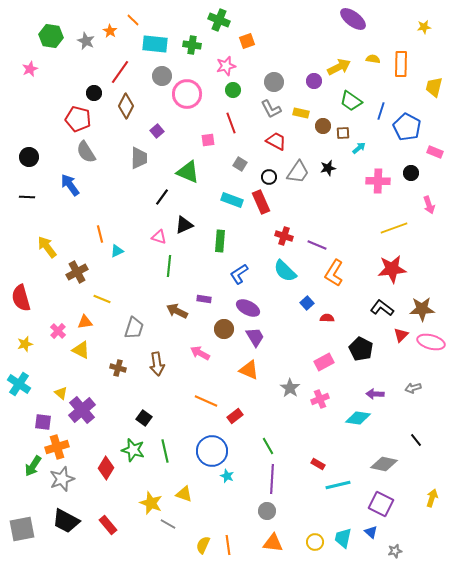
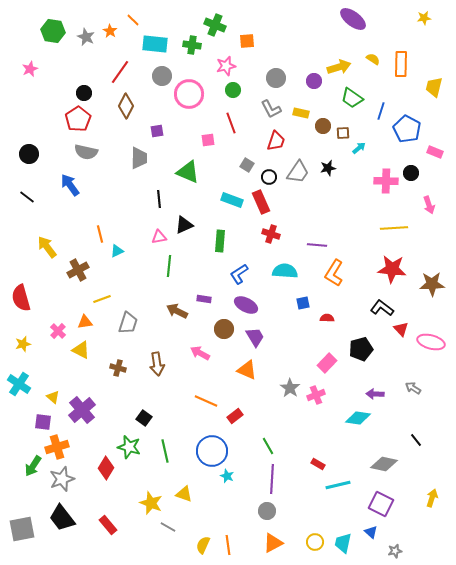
green cross at (219, 20): moved 4 px left, 5 px down
yellow star at (424, 27): moved 9 px up
green hexagon at (51, 36): moved 2 px right, 5 px up
gray star at (86, 41): moved 4 px up
orange square at (247, 41): rotated 14 degrees clockwise
yellow semicircle at (373, 59): rotated 24 degrees clockwise
yellow arrow at (339, 67): rotated 10 degrees clockwise
gray circle at (274, 82): moved 2 px right, 4 px up
black circle at (94, 93): moved 10 px left
pink circle at (187, 94): moved 2 px right
green trapezoid at (351, 101): moved 1 px right, 3 px up
red pentagon at (78, 119): rotated 25 degrees clockwise
blue pentagon at (407, 127): moved 2 px down
purple square at (157, 131): rotated 32 degrees clockwise
red trapezoid at (276, 141): rotated 80 degrees clockwise
gray semicircle at (86, 152): rotated 45 degrees counterclockwise
black circle at (29, 157): moved 3 px up
gray square at (240, 164): moved 7 px right, 1 px down
pink cross at (378, 181): moved 8 px right
black line at (27, 197): rotated 35 degrees clockwise
black line at (162, 197): moved 3 px left, 2 px down; rotated 42 degrees counterclockwise
yellow line at (394, 228): rotated 16 degrees clockwise
red cross at (284, 236): moved 13 px left, 2 px up
pink triangle at (159, 237): rotated 28 degrees counterclockwise
purple line at (317, 245): rotated 18 degrees counterclockwise
red star at (392, 269): rotated 12 degrees clockwise
cyan semicircle at (285, 271): rotated 140 degrees clockwise
brown cross at (77, 272): moved 1 px right, 2 px up
yellow line at (102, 299): rotated 42 degrees counterclockwise
blue square at (307, 303): moved 4 px left; rotated 32 degrees clockwise
purple ellipse at (248, 308): moved 2 px left, 3 px up
brown star at (422, 309): moved 10 px right, 25 px up
gray trapezoid at (134, 328): moved 6 px left, 5 px up
red triangle at (401, 335): moved 6 px up; rotated 28 degrees counterclockwise
yellow star at (25, 344): moved 2 px left
black pentagon at (361, 349): rotated 30 degrees clockwise
pink rectangle at (324, 362): moved 3 px right, 1 px down; rotated 18 degrees counterclockwise
orange triangle at (249, 370): moved 2 px left
gray arrow at (413, 388): rotated 49 degrees clockwise
yellow triangle at (61, 393): moved 8 px left, 4 px down
pink cross at (320, 399): moved 4 px left, 4 px up
green star at (133, 450): moved 4 px left, 3 px up
black trapezoid at (66, 521): moved 4 px left, 3 px up; rotated 24 degrees clockwise
gray line at (168, 524): moved 3 px down
cyan trapezoid at (343, 538): moved 5 px down
orange triangle at (273, 543): rotated 35 degrees counterclockwise
